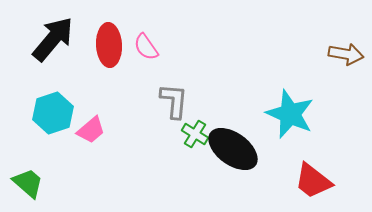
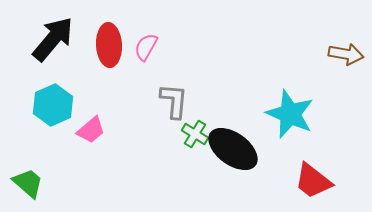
pink semicircle: rotated 64 degrees clockwise
cyan hexagon: moved 8 px up; rotated 6 degrees counterclockwise
